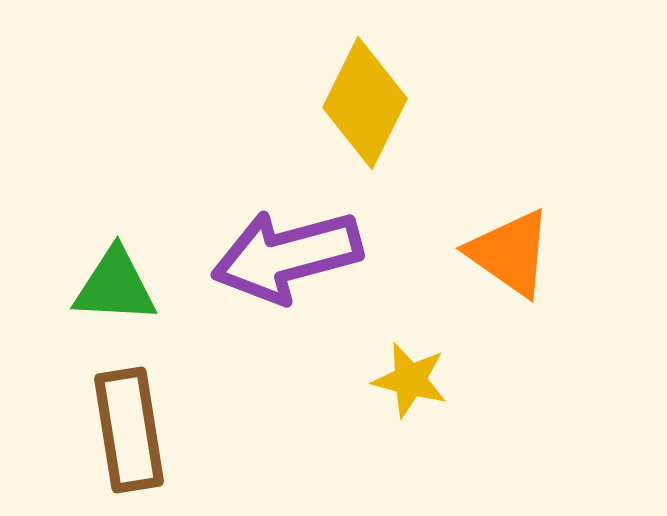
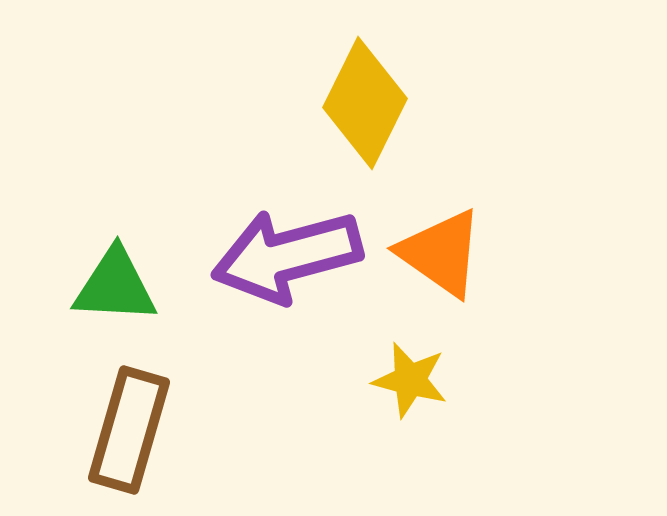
orange triangle: moved 69 px left
brown rectangle: rotated 25 degrees clockwise
